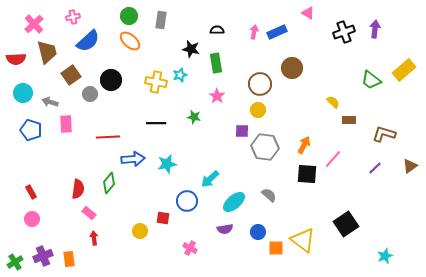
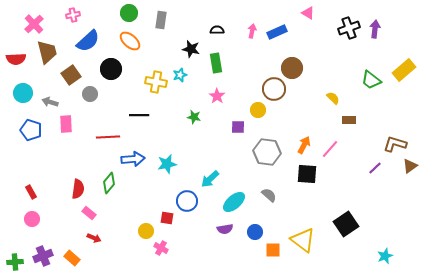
green circle at (129, 16): moved 3 px up
pink cross at (73, 17): moved 2 px up
pink arrow at (254, 32): moved 2 px left, 1 px up
black cross at (344, 32): moved 5 px right, 4 px up
black circle at (111, 80): moved 11 px up
brown circle at (260, 84): moved 14 px right, 5 px down
yellow semicircle at (333, 102): moved 4 px up
black line at (156, 123): moved 17 px left, 8 px up
purple square at (242, 131): moved 4 px left, 4 px up
brown L-shape at (384, 134): moved 11 px right, 10 px down
gray hexagon at (265, 147): moved 2 px right, 5 px down
pink line at (333, 159): moved 3 px left, 10 px up
red square at (163, 218): moved 4 px right
yellow circle at (140, 231): moved 6 px right
blue circle at (258, 232): moved 3 px left
red arrow at (94, 238): rotated 120 degrees clockwise
pink cross at (190, 248): moved 29 px left
orange square at (276, 248): moved 3 px left, 2 px down
orange rectangle at (69, 259): moved 3 px right, 1 px up; rotated 42 degrees counterclockwise
green cross at (15, 262): rotated 28 degrees clockwise
